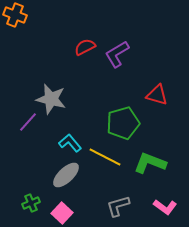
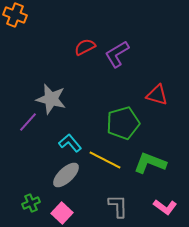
yellow line: moved 3 px down
gray L-shape: rotated 105 degrees clockwise
